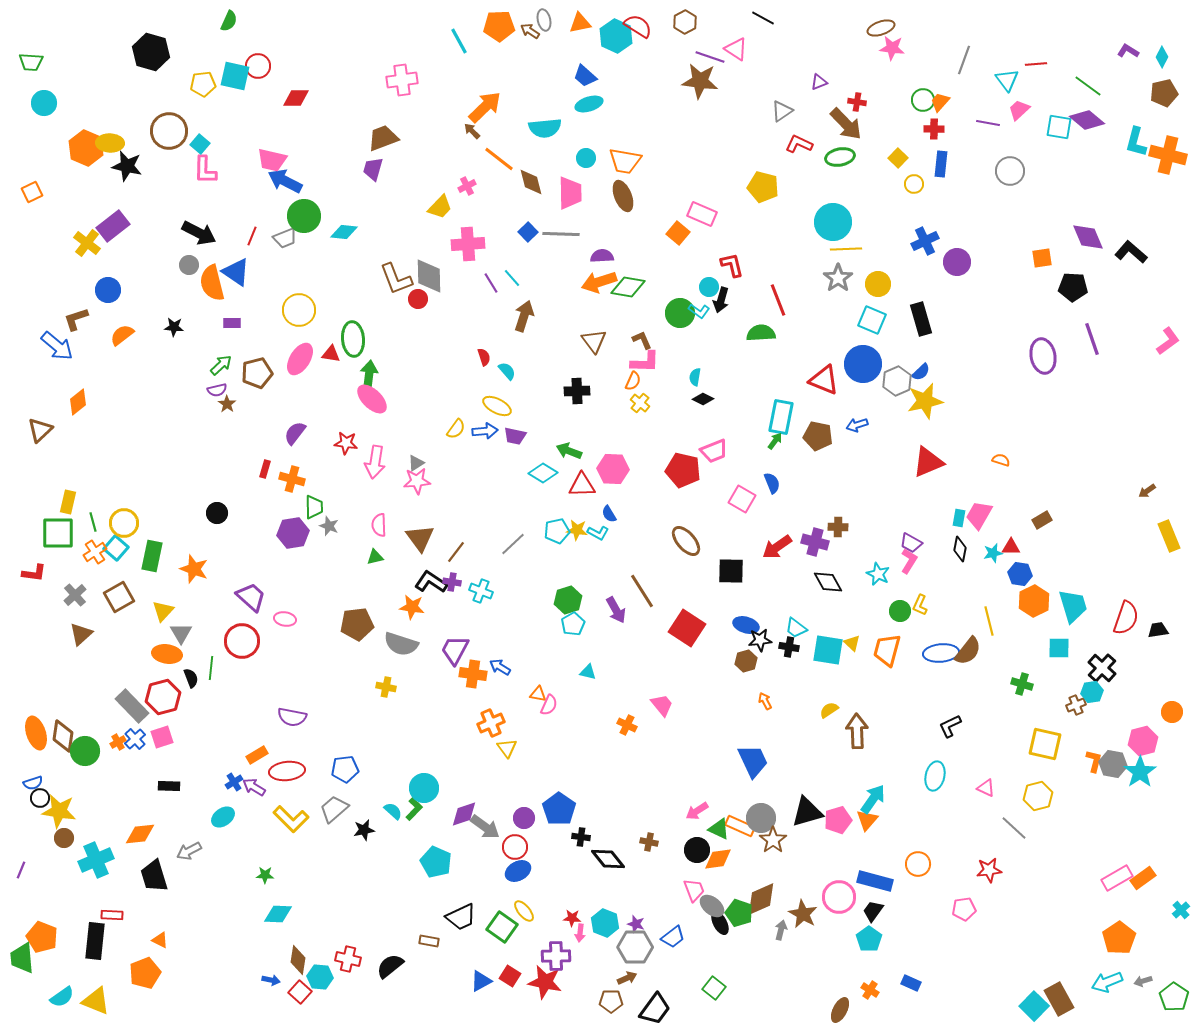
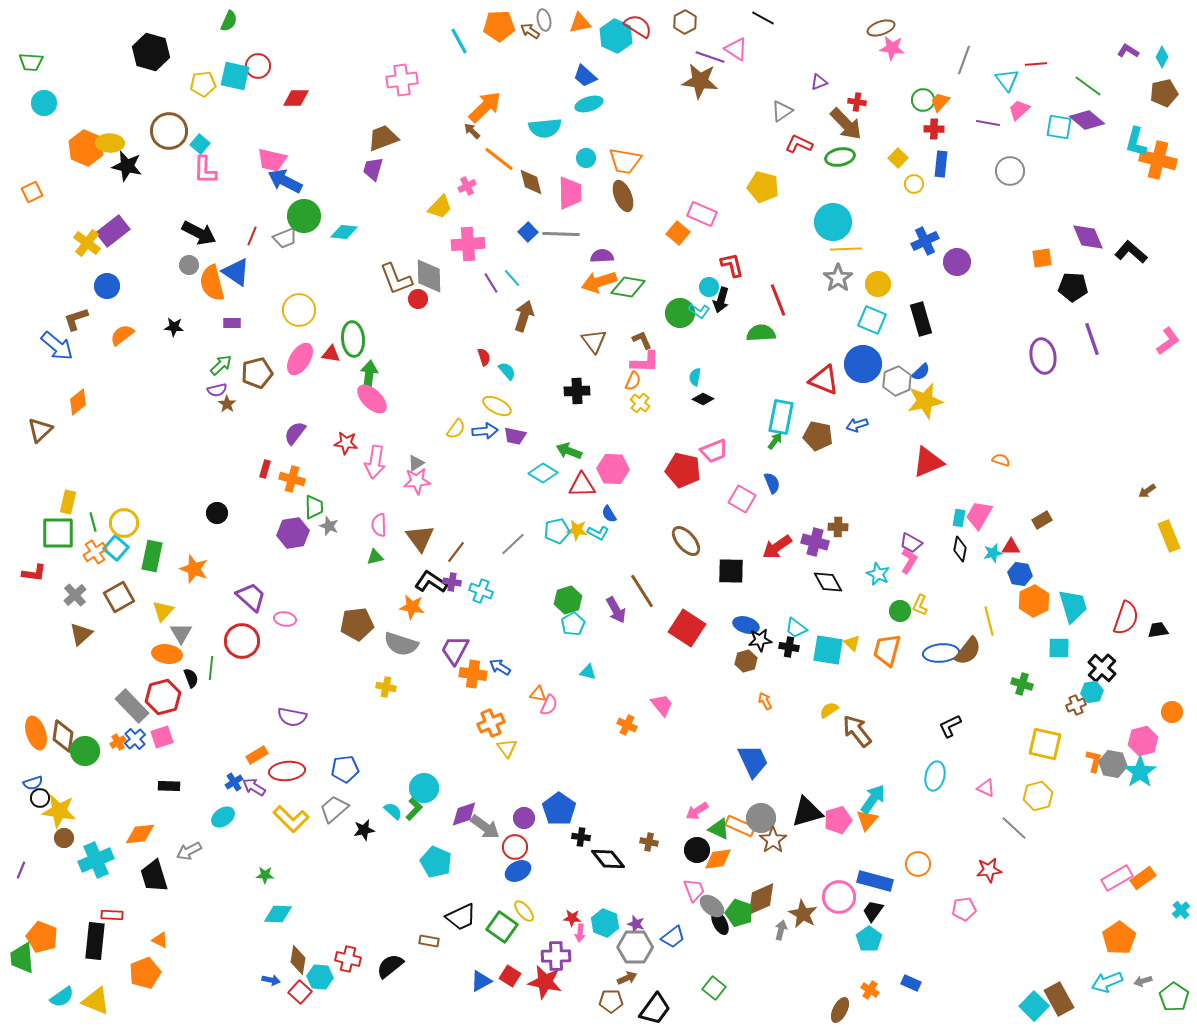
orange cross at (1168, 155): moved 10 px left, 5 px down
purple rectangle at (113, 226): moved 5 px down
blue circle at (108, 290): moved 1 px left, 4 px up
brown arrow at (857, 731): rotated 36 degrees counterclockwise
